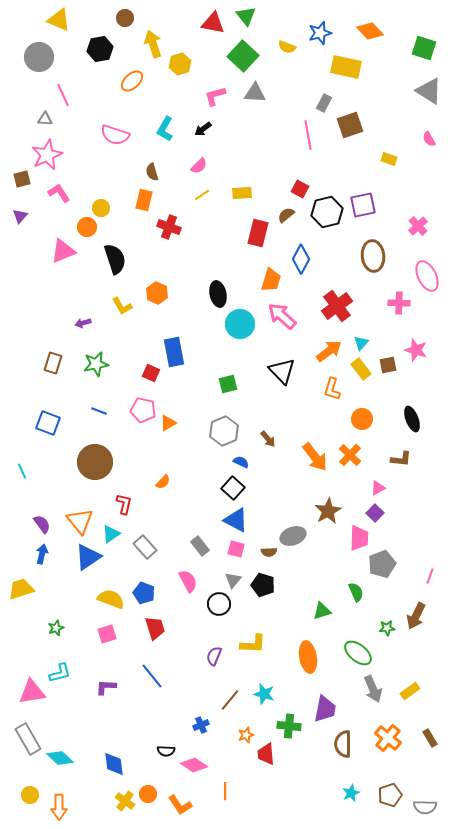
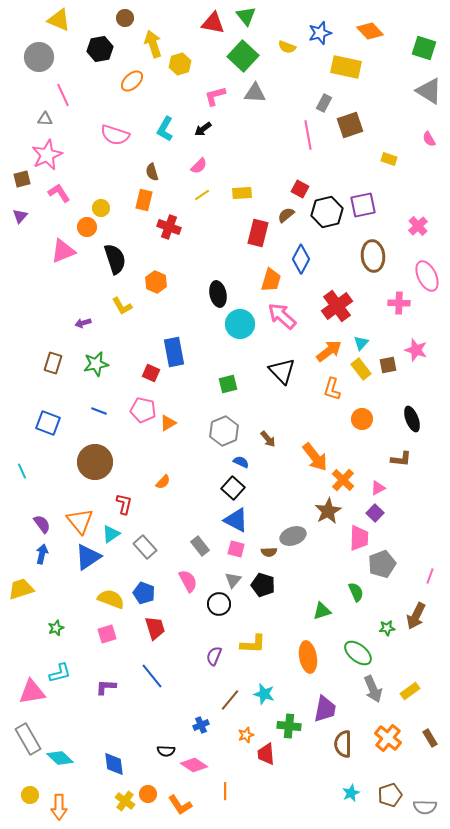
orange hexagon at (157, 293): moved 1 px left, 11 px up
orange cross at (350, 455): moved 7 px left, 25 px down
